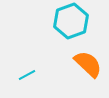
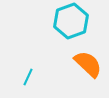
cyan line: moved 1 px right, 2 px down; rotated 36 degrees counterclockwise
